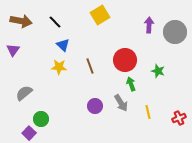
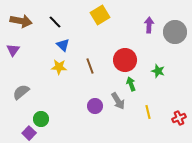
gray semicircle: moved 3 px left, 1 px up
gray arrow: moved 3 px left, 2 px up
